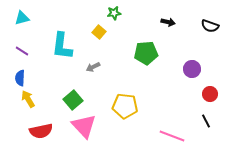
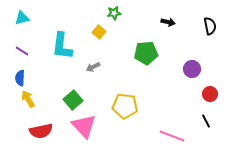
black semicircle: rotated 120 degrees counterclockwise
